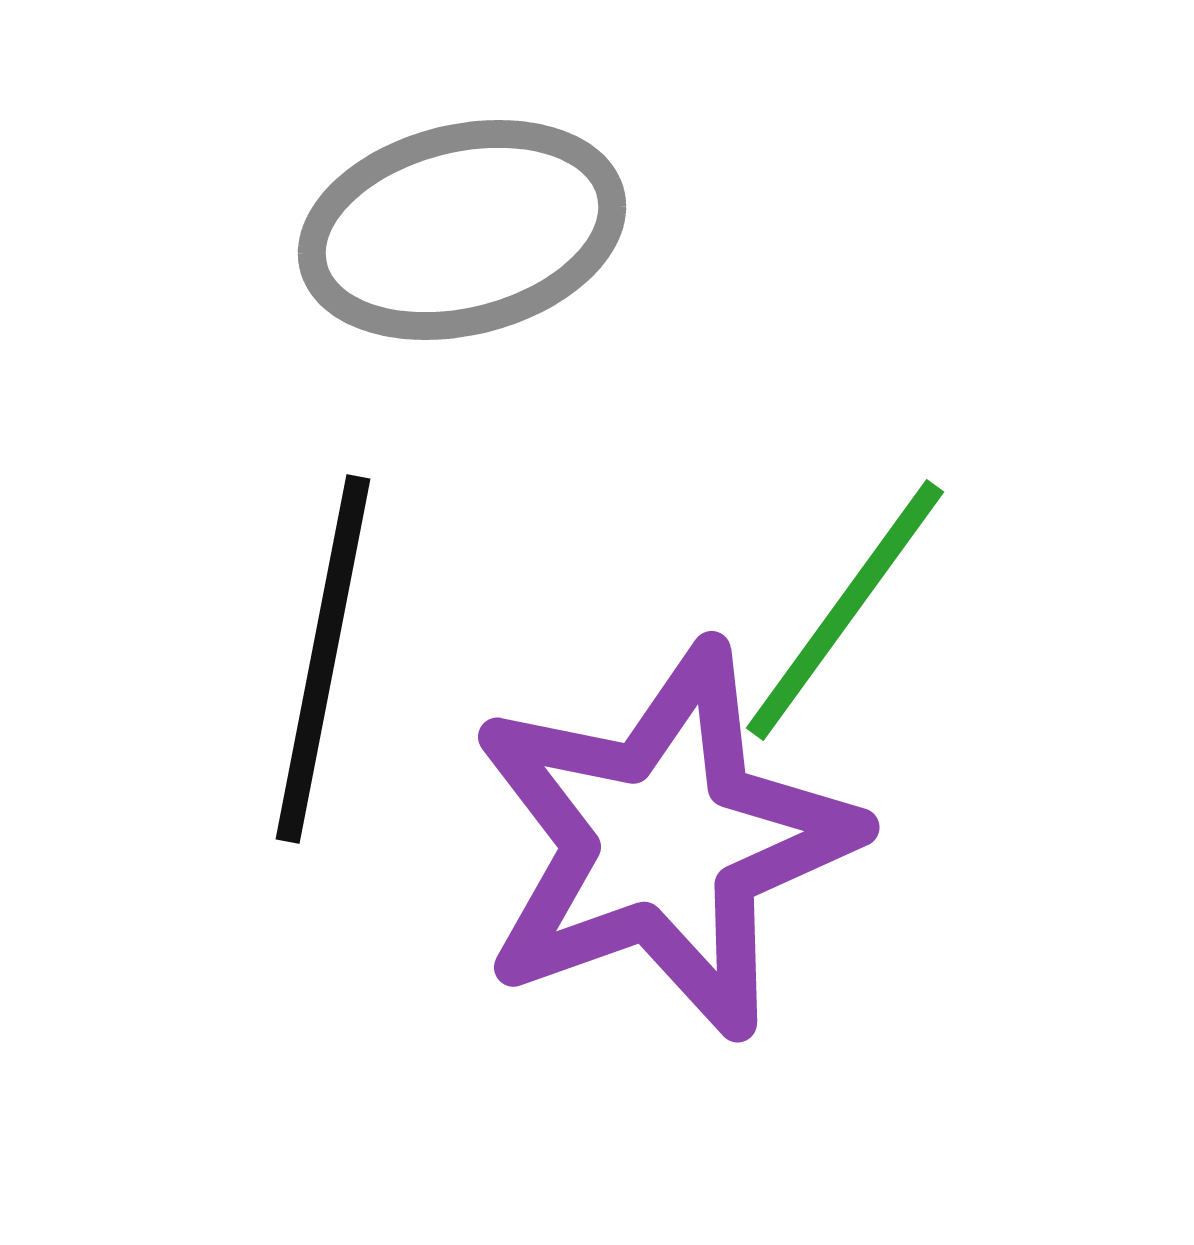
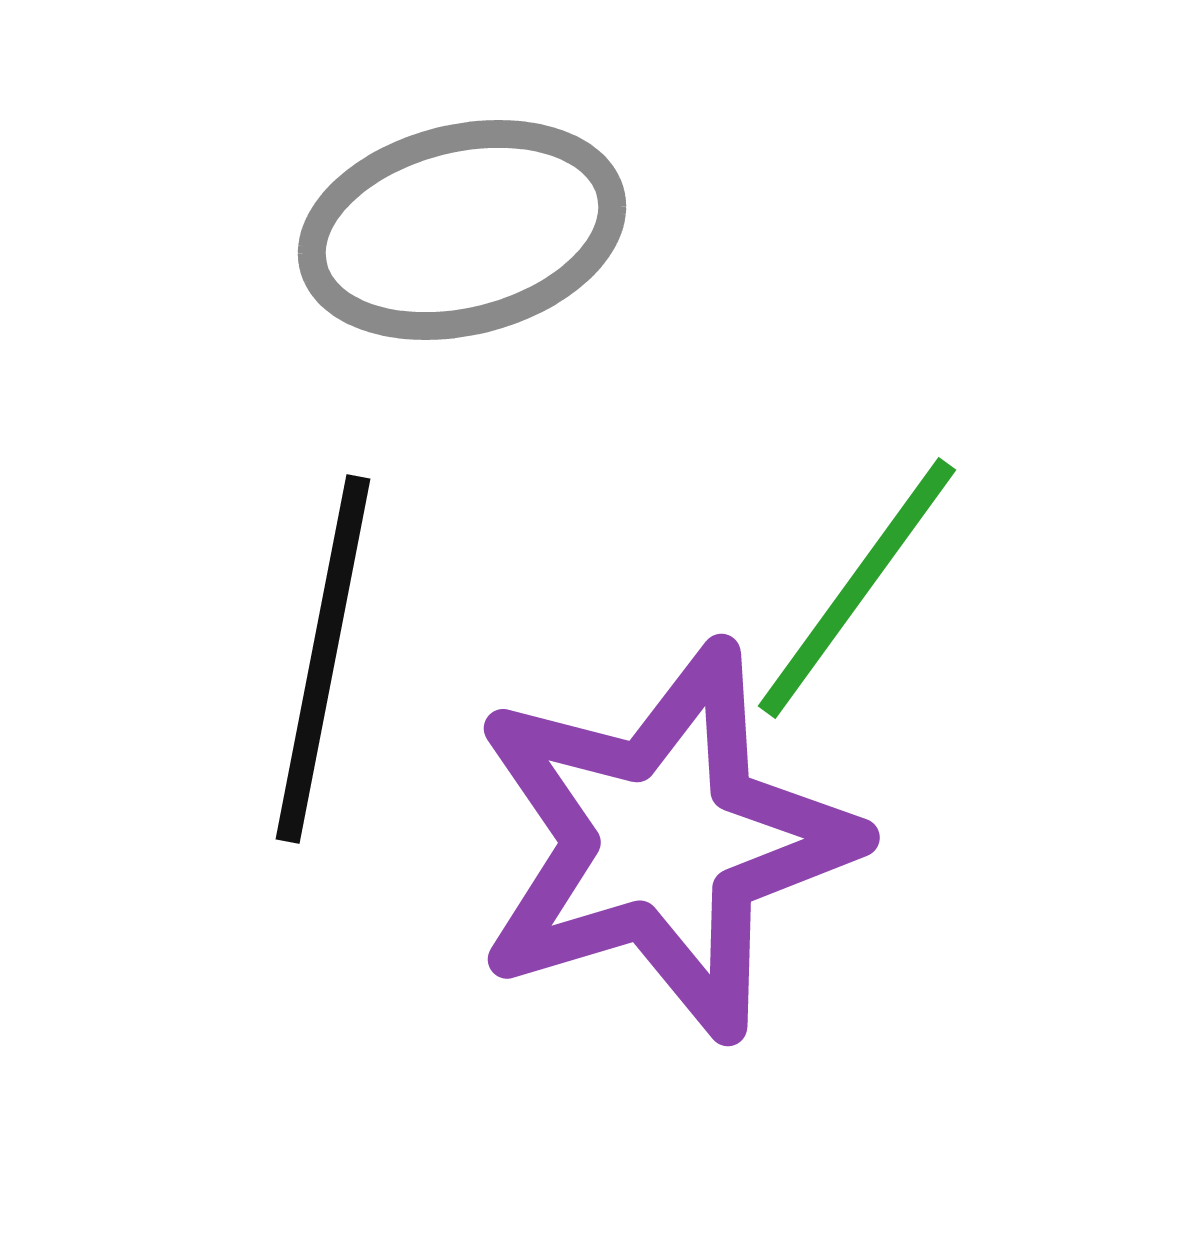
green line: moved 12 px right, 22 px up
purple star: rotated 3 degrees clockwise
